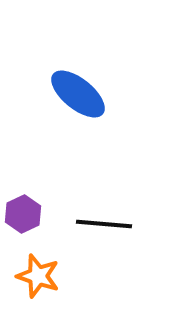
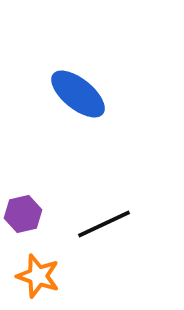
purple hexagon: rotated 12 degrees clockwise
black line: rotated 30 degrees counterclockwise
